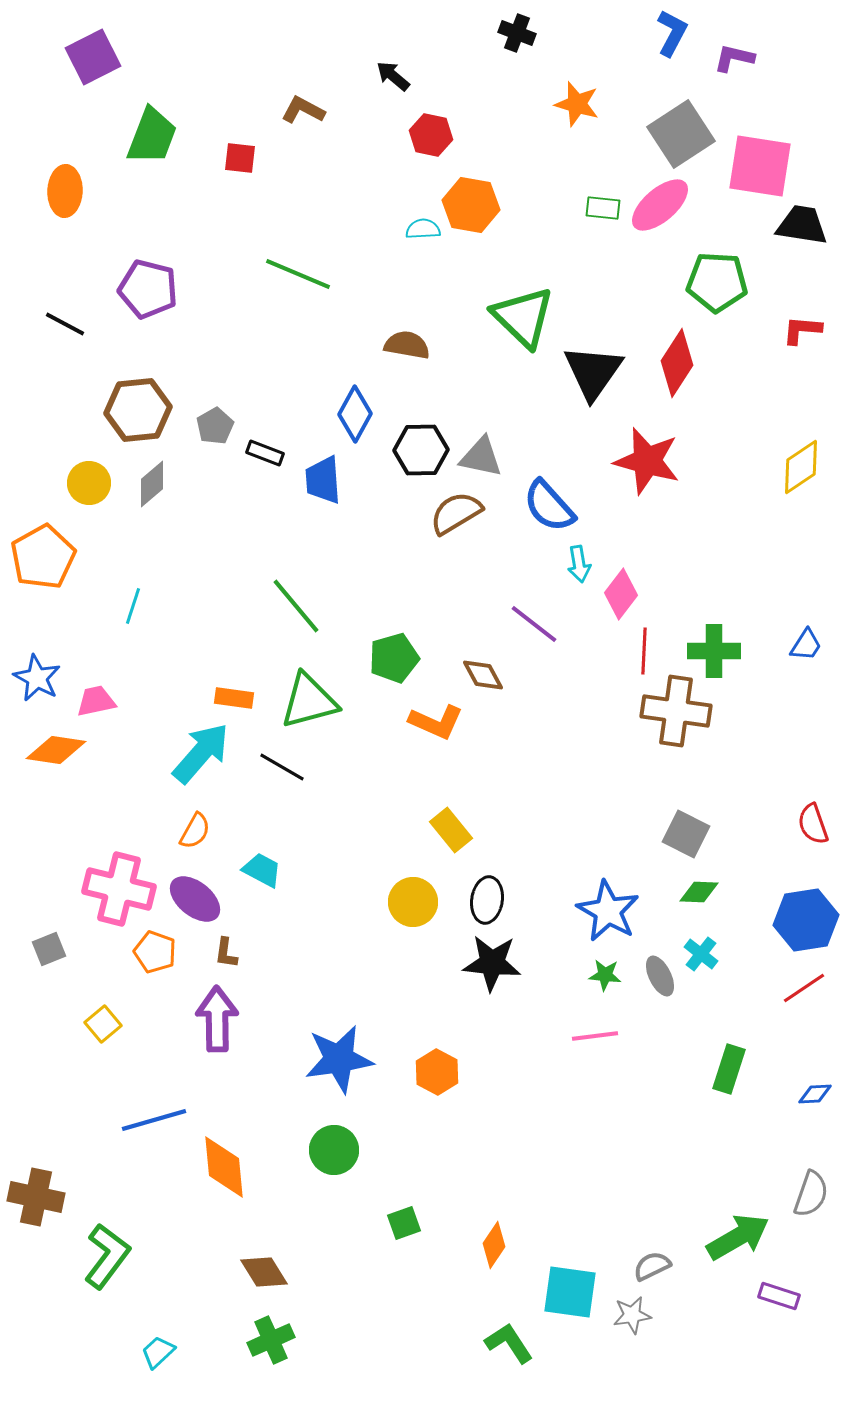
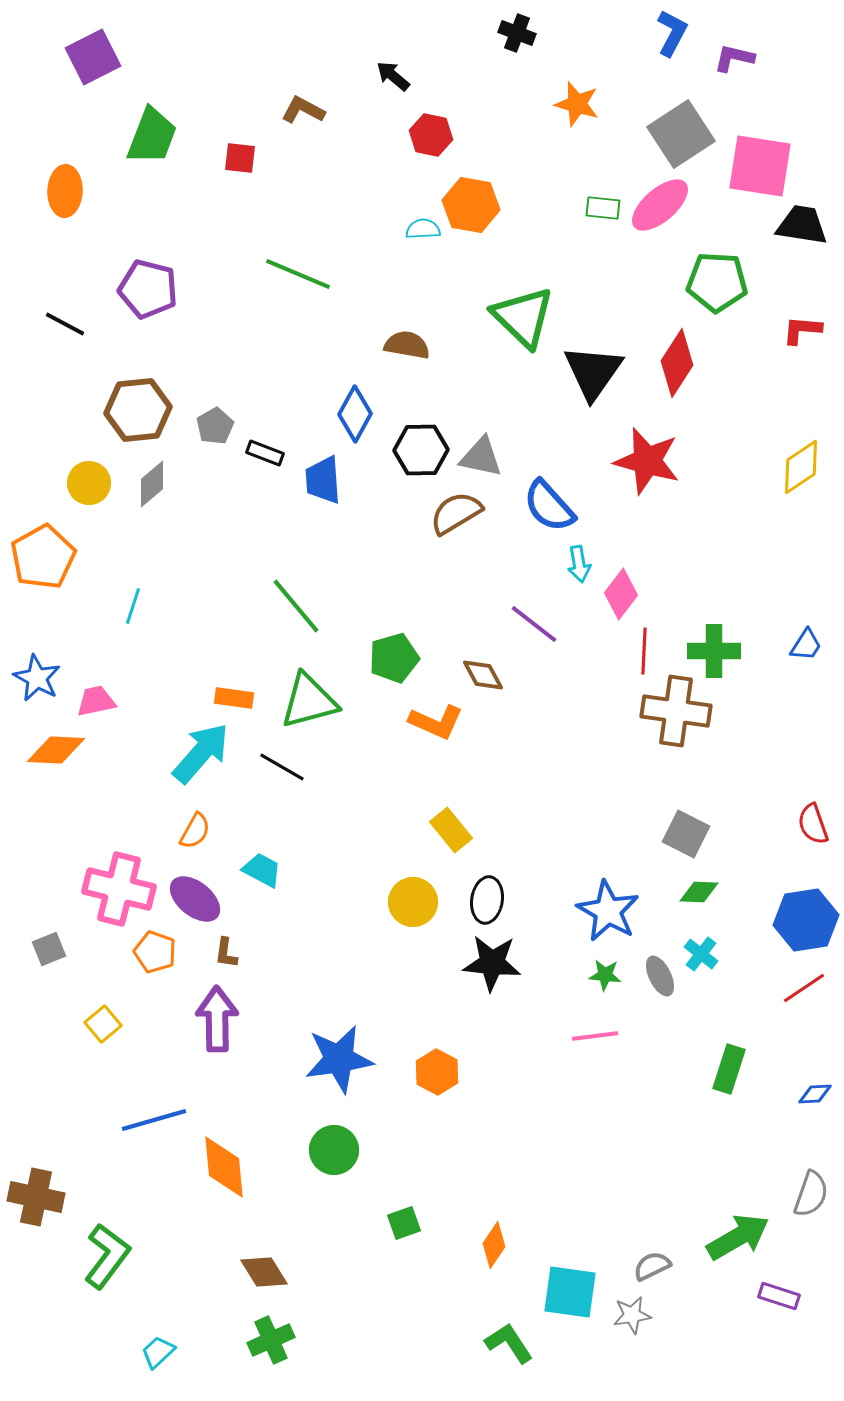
orange diamond at (56, 750): rotated 6 degrees counterclockwise
